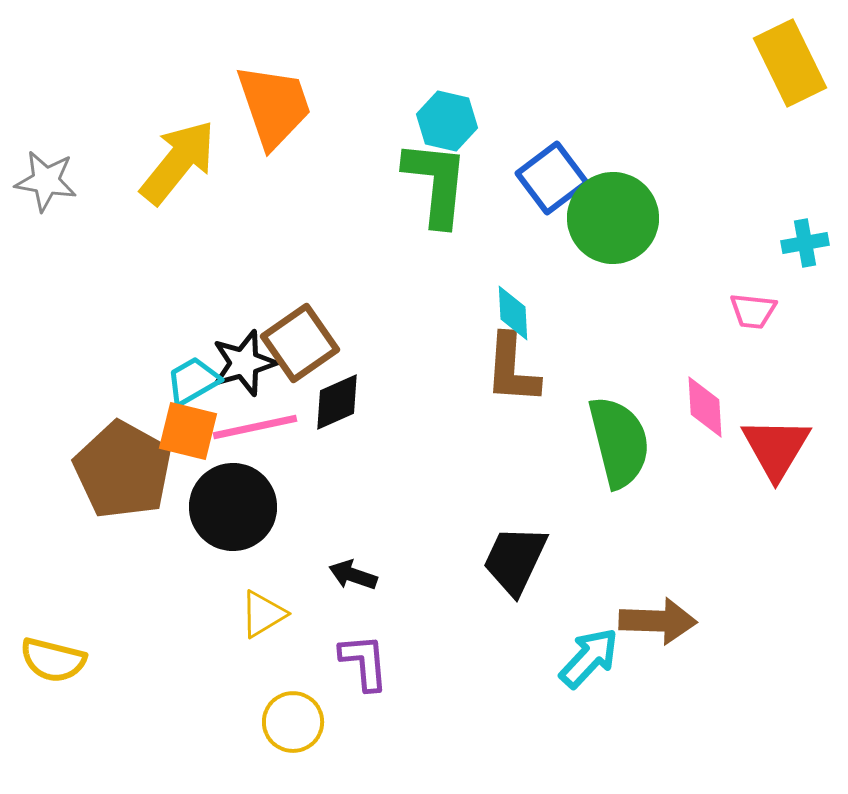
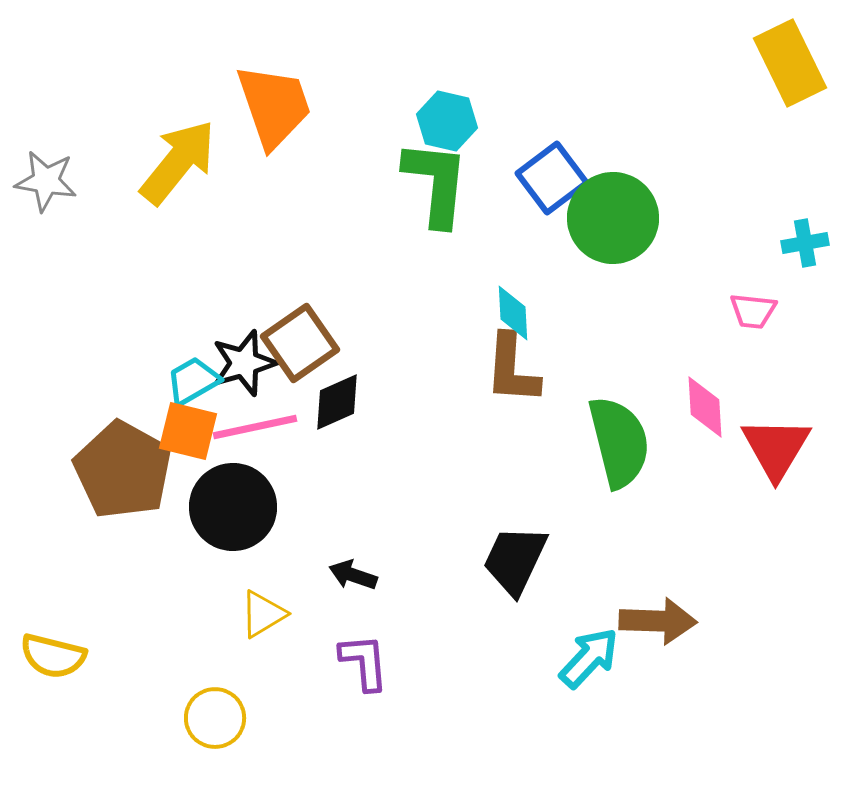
yellow semicircle: moved 4 px up
yellow circle: moved 78 px left, 4 px up
